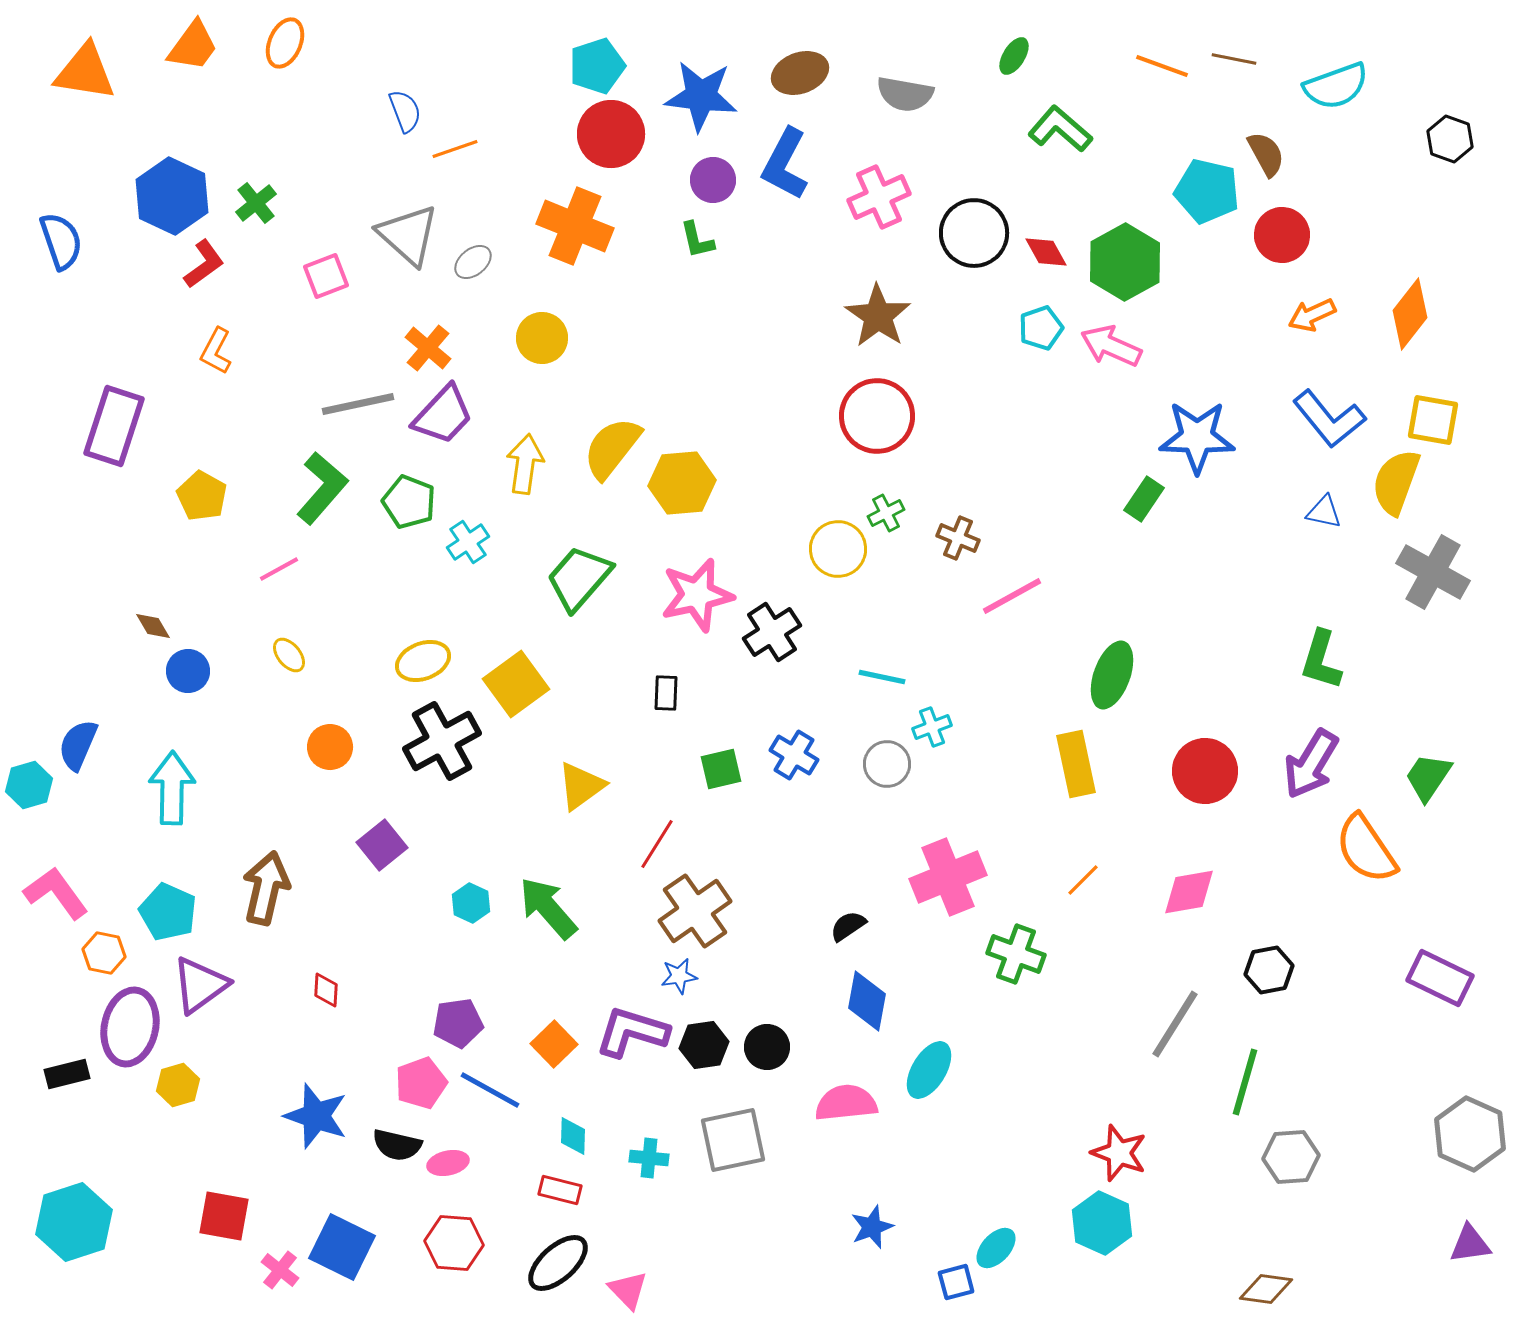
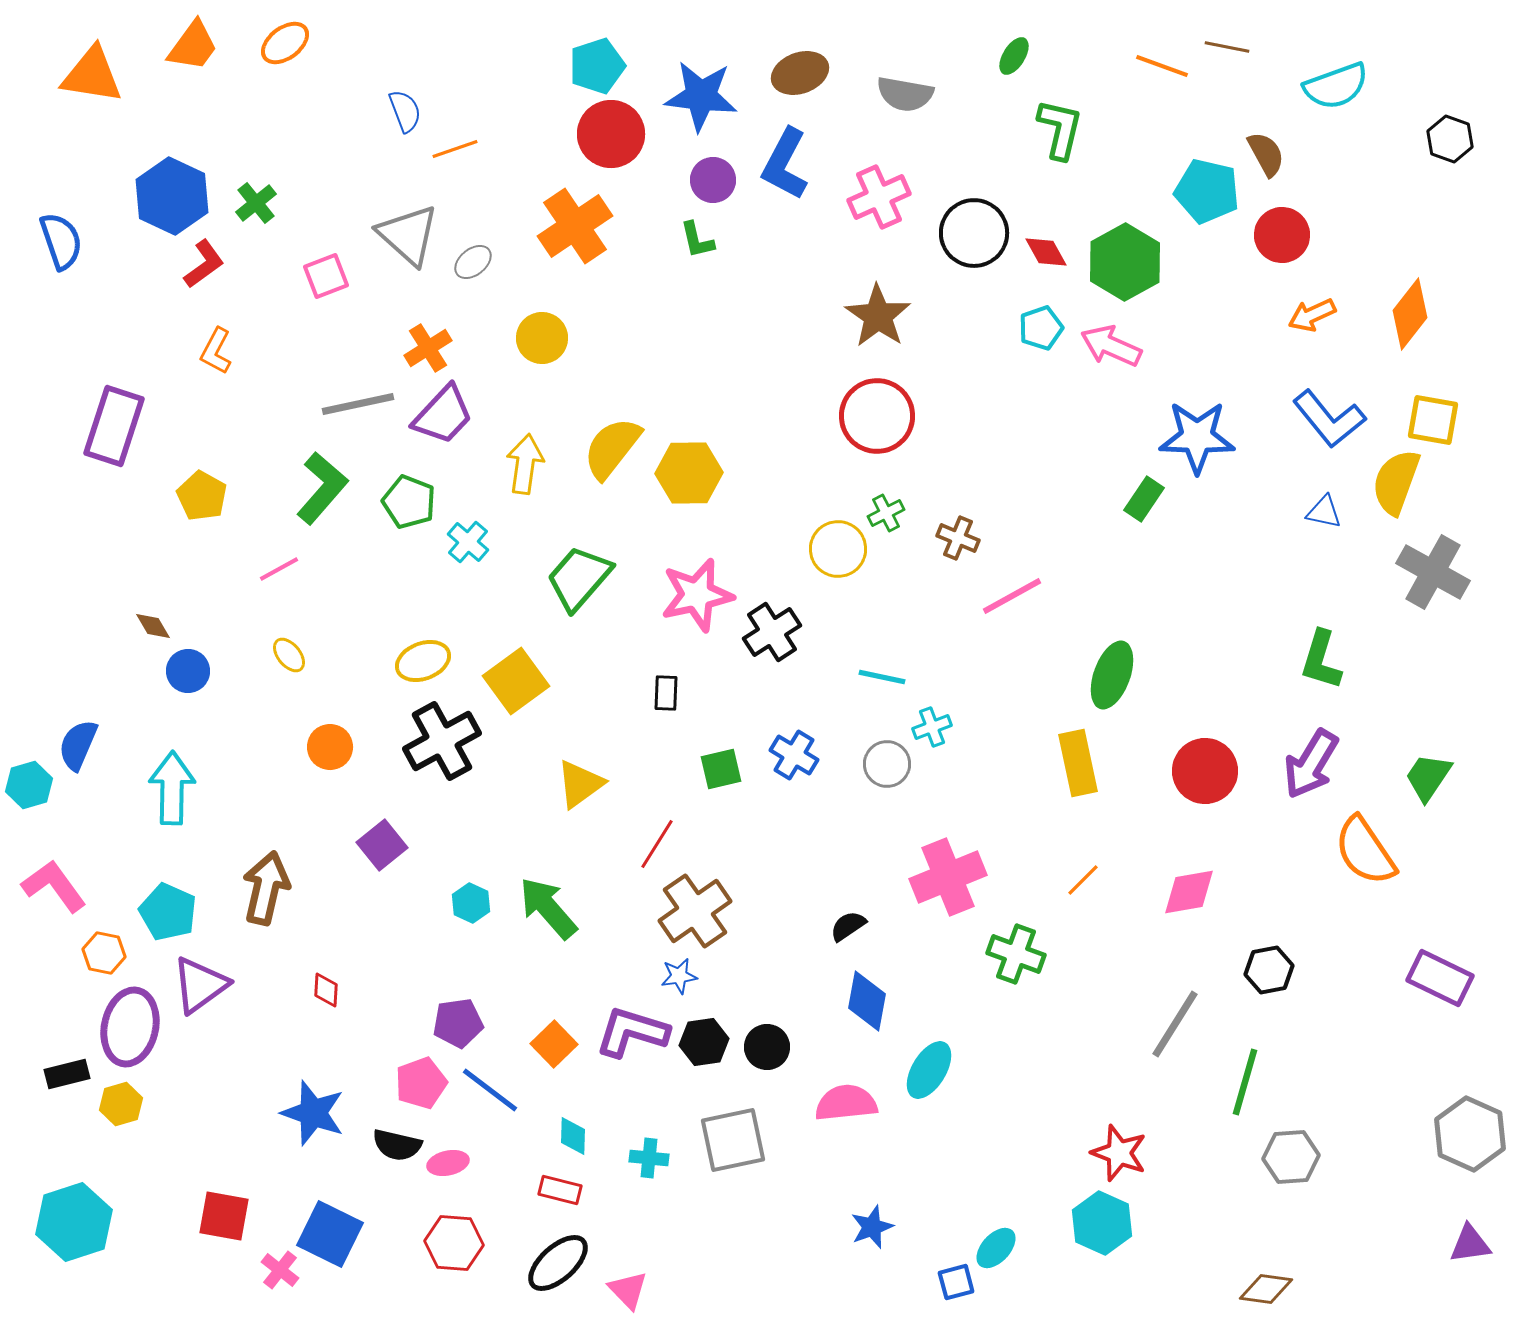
orange ellipse at (285, 43): rotated 30 degrees clockwise
brown line at (1234, 59): moved 7 px left, 12 px up
orange triangle at (85, 72): moved 7 px right, 3 px down
green L-shape at (1060, 129): rotated 62 degrees clockwise
orange cross at (575, 226): rotated 34 degrees clockwise
orange cross at (428, 348): rotated 18 degrees clockwise
yellow hexagon at (682, 483): moved 7 px right, 10 px up; rotated 4 degrees clockwise
cyan cross at (468, 542): rotated 15 degrees counterclockwise
yellow square at (516, 684): moved 3 px up
yellow rectangle at (1076, 764): moved 2 px right, 1 px up
yellow triangle at (581, 786): moved 1 px left, 2 px up
orange semicircle at (1366, 849): moved 1 px left, 2 px down
pink L-shape at (56, 893): moved 2 px left, 7 px up
black hexagon at (704, 1045): moved 3 px up
yellow hexagon at (178, 1085): moved 57 px left, 19 px down
blue line at (490, 1090): rotated 8 degrees clockwise
blue star at (316, 1116): moved 3 px left, 3 px up
blue square at (342, 1247): moved 12 px left, 13 px up
